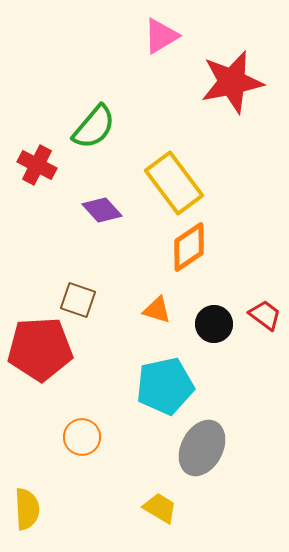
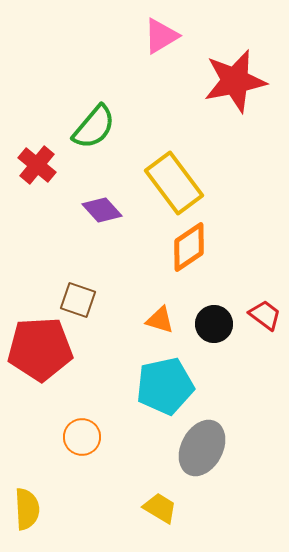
red star: moved 3 px right, 1 px up
red cross: rotated 12 degrees clockwise
orange triangle: moved 3 px right, 10 px down
